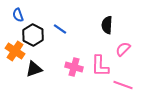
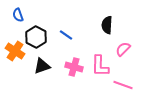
blue line: moved 6 px right, 6 px down
black hexagon: moved 3 px right, 2 px down
black triangle: moved 8 px right, 3 px up
